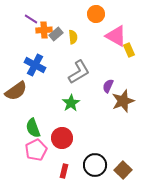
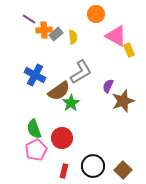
purple line: moved 2 px left
blue cross: moved 10 px down
gray L-shape: moved 2 px right
brown semicircle: moved 43 px right
green semicircle: moved 1 px right, 1 px down
black circle: moved 2 px left, 1 px down
